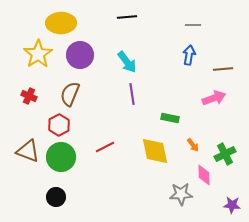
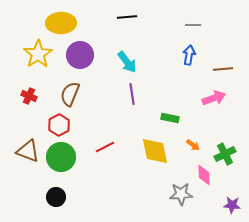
orange arrow: rotated 16 degrees counterclockwise
